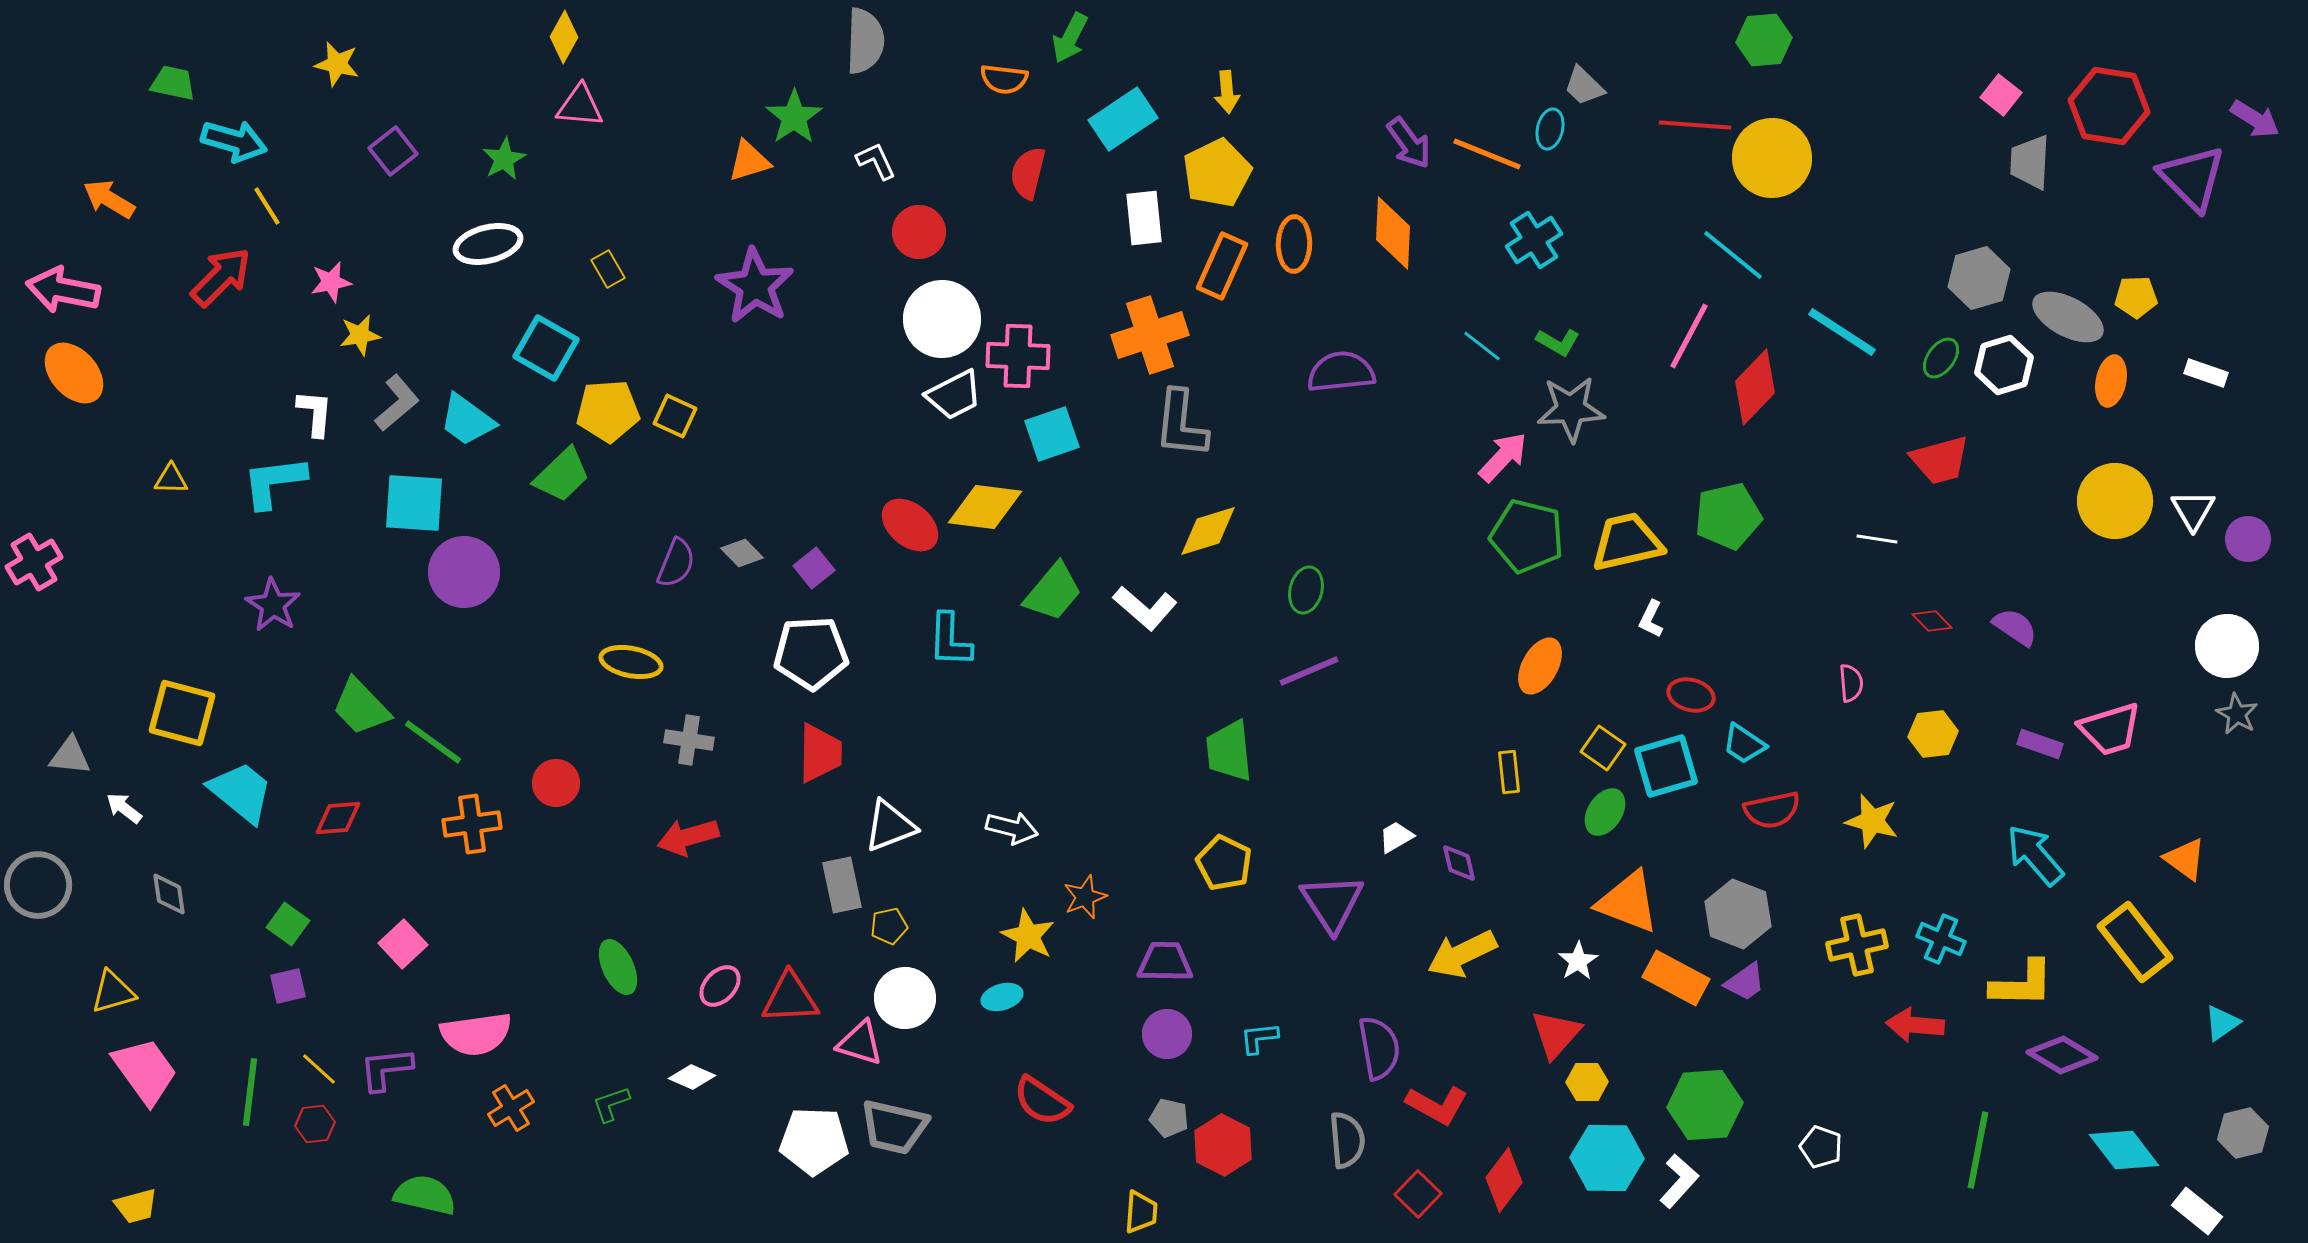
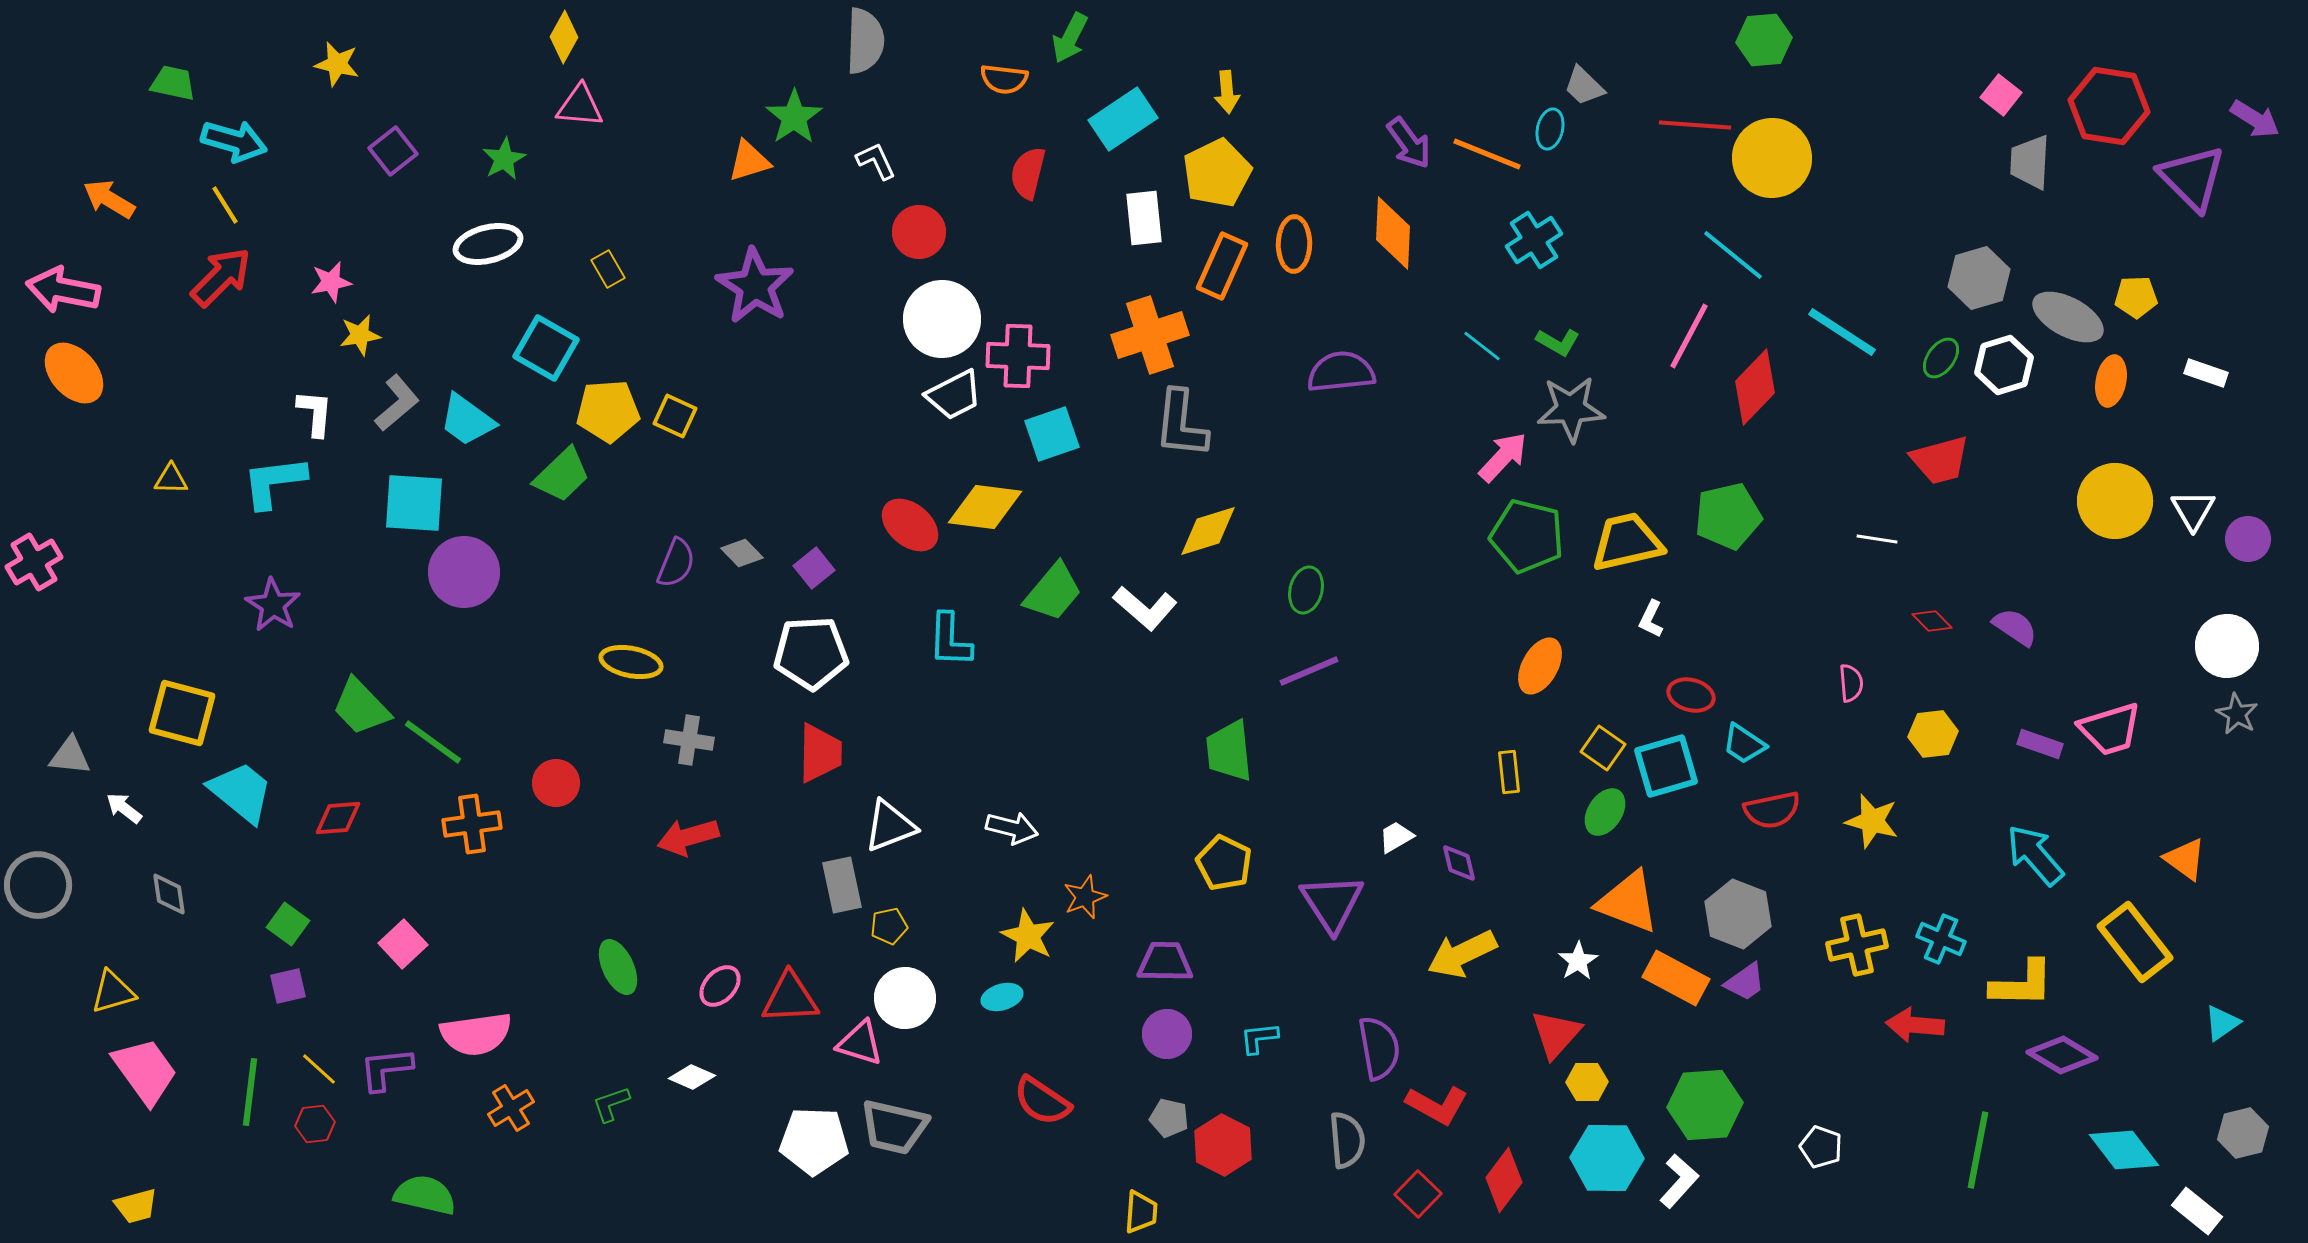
yellow line at (267, 206): moved 42 px left, 1 px up
